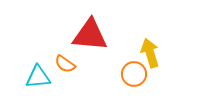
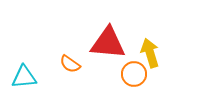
red triangle: moved 18 px right, 8 px down
orange semicircle: moved 5 px right
cyan triangle: moved 14 px left
